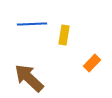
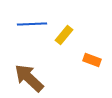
yellow rectangle: rotated 30 degrees clockwise
orange rectangle: moved 3 px up; rotated 66 degrees clockwise
